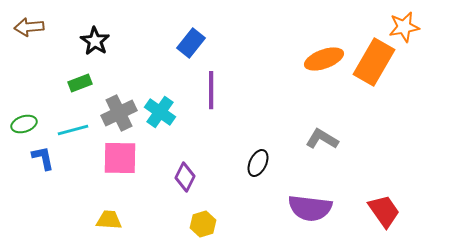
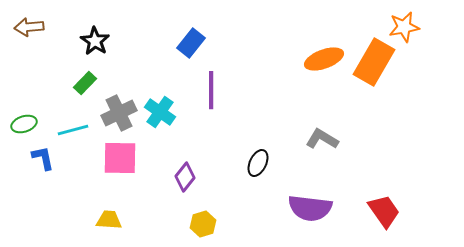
green rectangle: moved 5 px right; rotated 25 degrees counterclockwise
purple diamond: rotated 12 degrees clockwise
